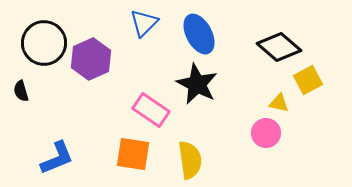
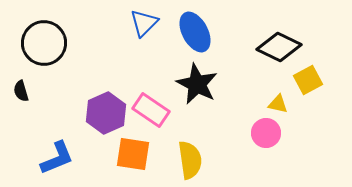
blue ellipse: moved 4 px left, 2 px up
black diamond: rotated 15 degrees counterclockwise
purple hexagon: moved 15 px right, 54 px down
yellow triangle: moved 1 px left, 1 px down
